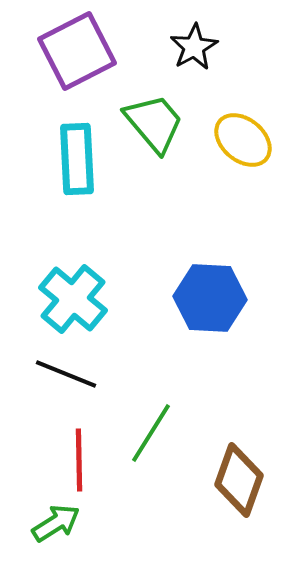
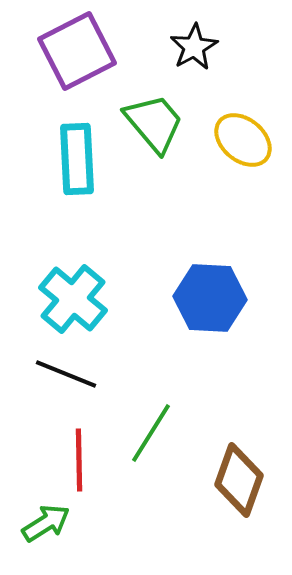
green arrow: moved 10 px left
